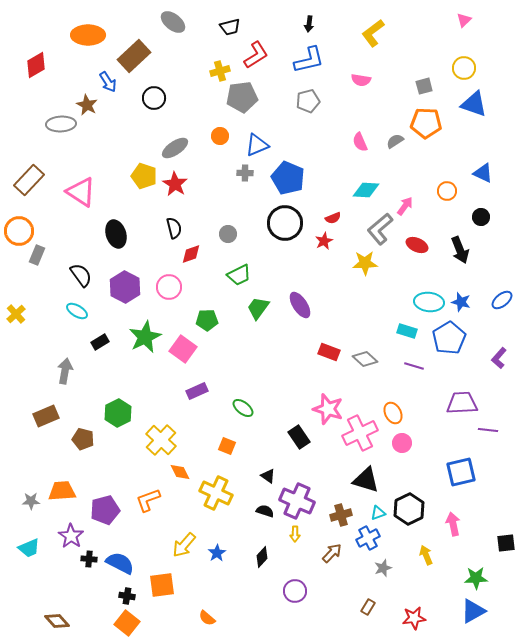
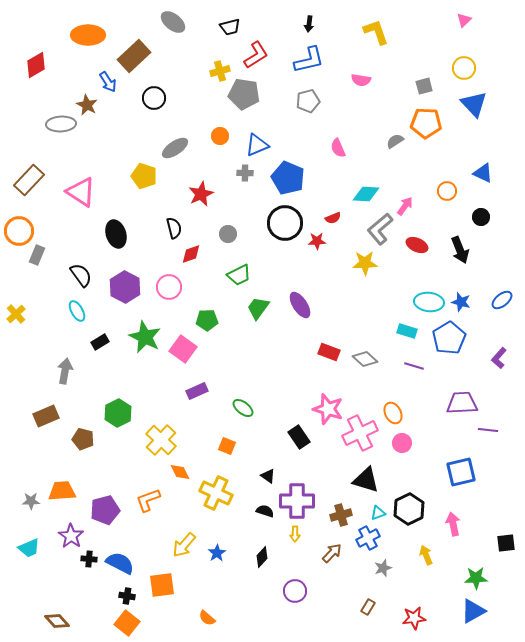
yellow L-shape at (373, 33): moved 3 px right, 1 px up; rotated 108 degrees clockwise
gray pentagon at (242, 97): moved 2 px right, 3 px up; rotated 16 degrees clockwise
blue triangle at (474, 104): rotated 28 degrees clockwise
pink semicircle at (360, 142): moved 22 px left, 6 px down
red star at (175, 184): moved 26 px right, 10 px down; rotated 15 degrees clockwise
cyan diamond at (366, 190): moved 4 px down
red star at (324, 241): moved 7 px left; rotated 24 degrees clockwise
cyan ellipse at (77, 311): rotated 30 degrees clockwise
green star at (145, 337): rotated 20 degrees counterclockwise
purple cross at (297, 501): rotated 24 degrees counterclockwise
